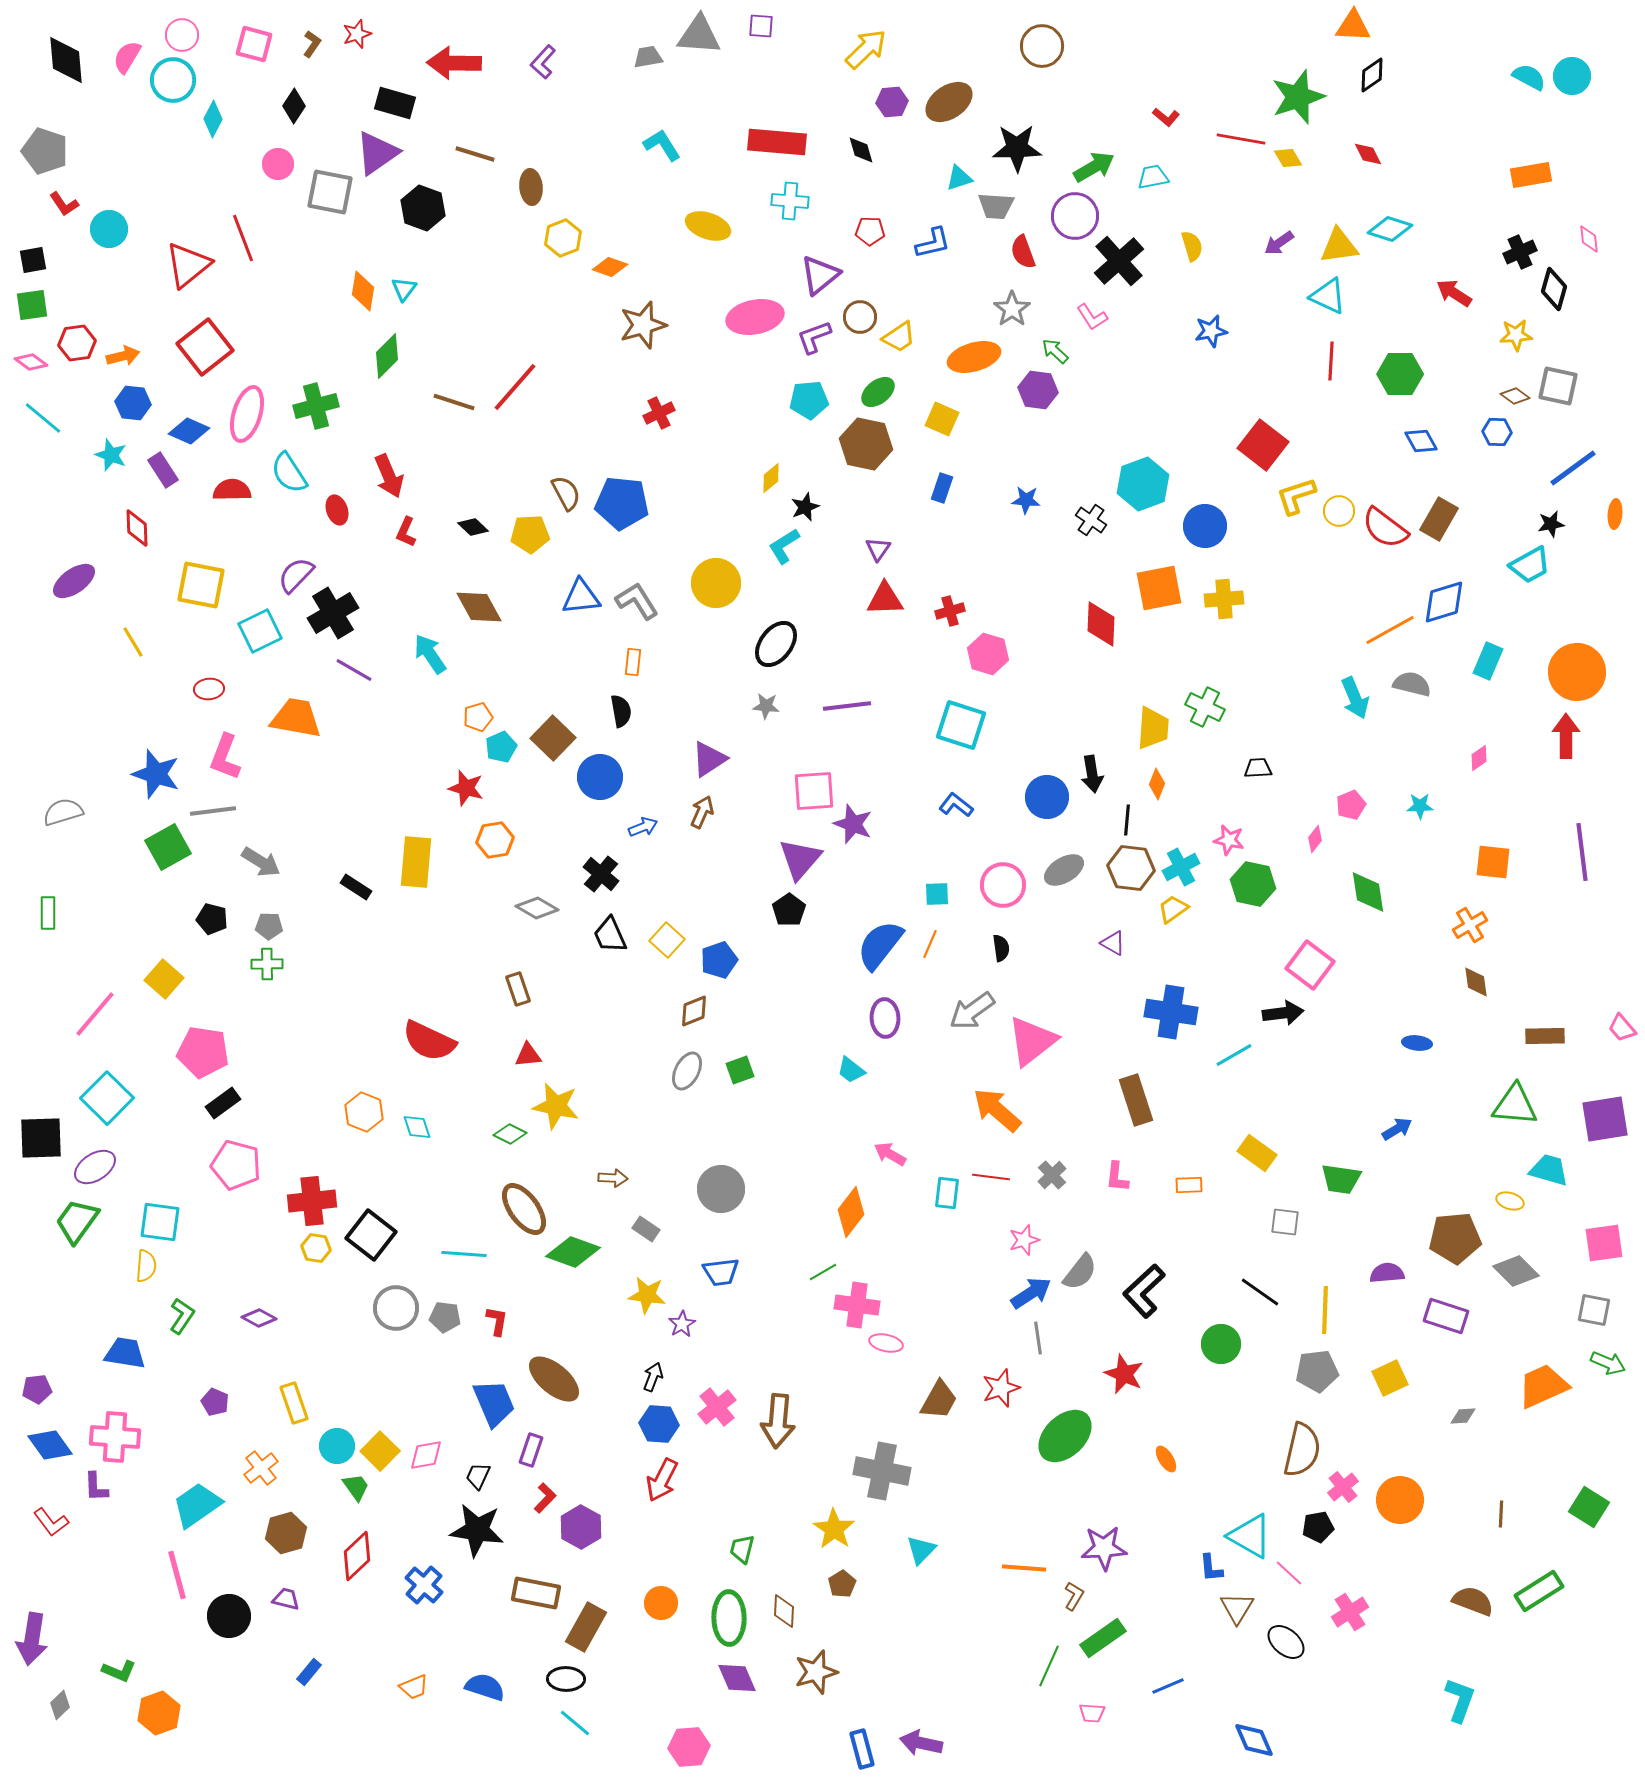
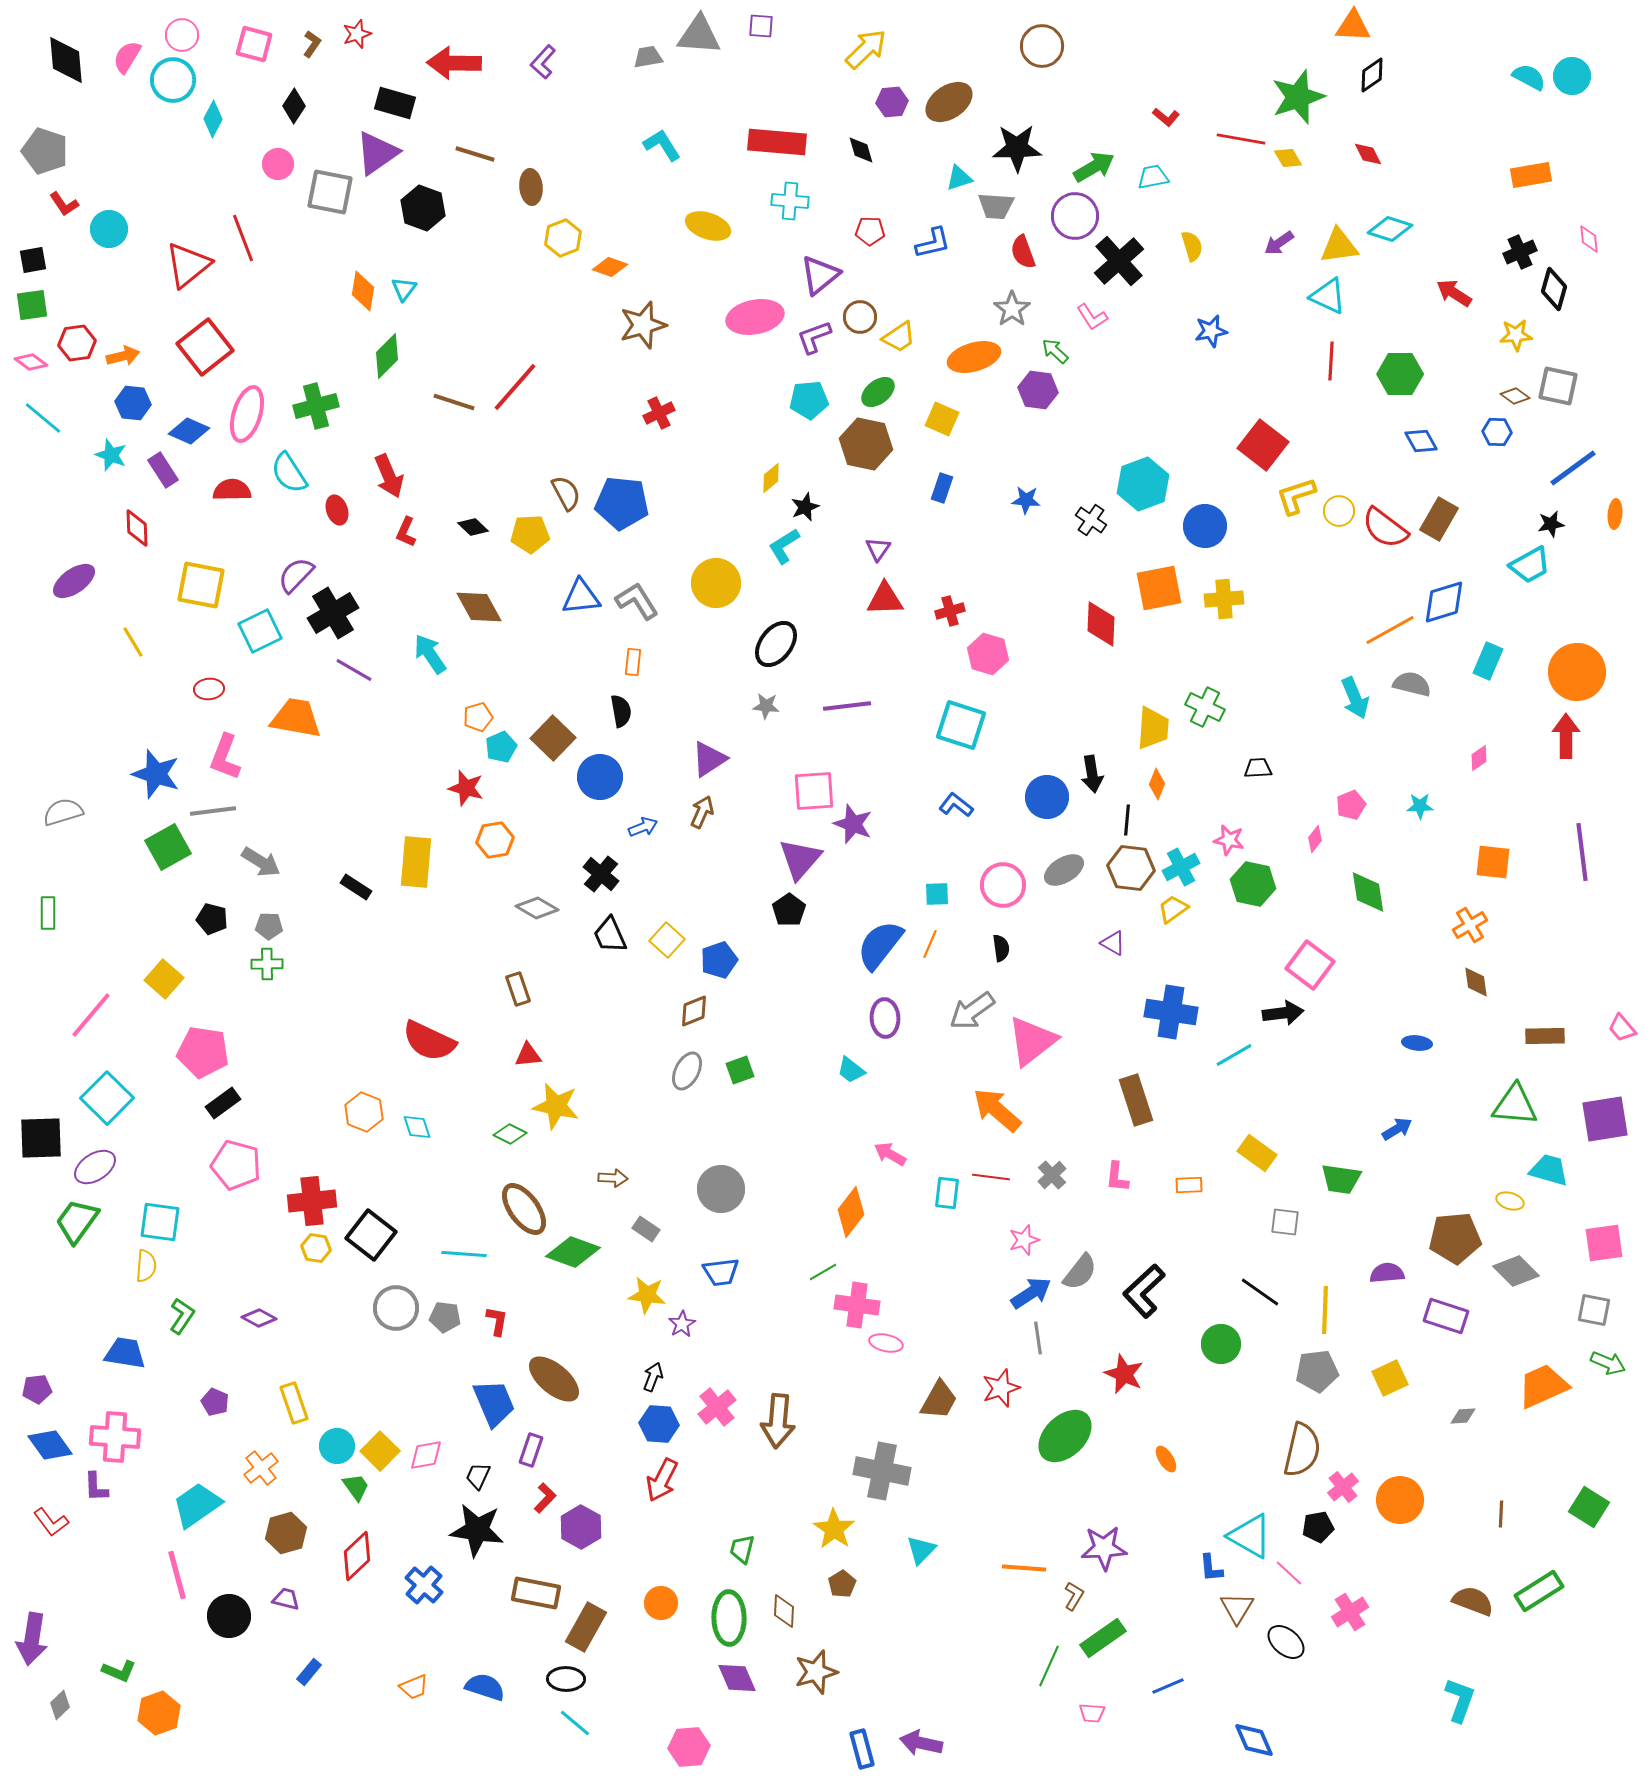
pink line at (95, 1014): moved 4 px left, 1 px down
